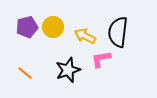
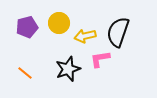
yellow circle: moved 6 px right, 4 px up
black semicircle: rotated 12 degrees clockwise
yellow arrow: rotated 40 degrees counterclockwise
pink L-shape: moved 1 px left
black star: moved 1 px up
